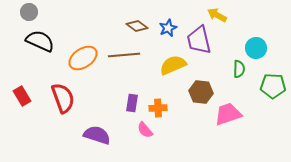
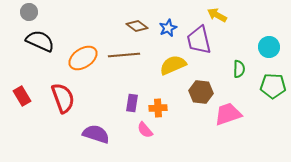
cyan circle: moved 13 px right, 1 px up
purple semicircle: moved 1 px left, 1 px up
